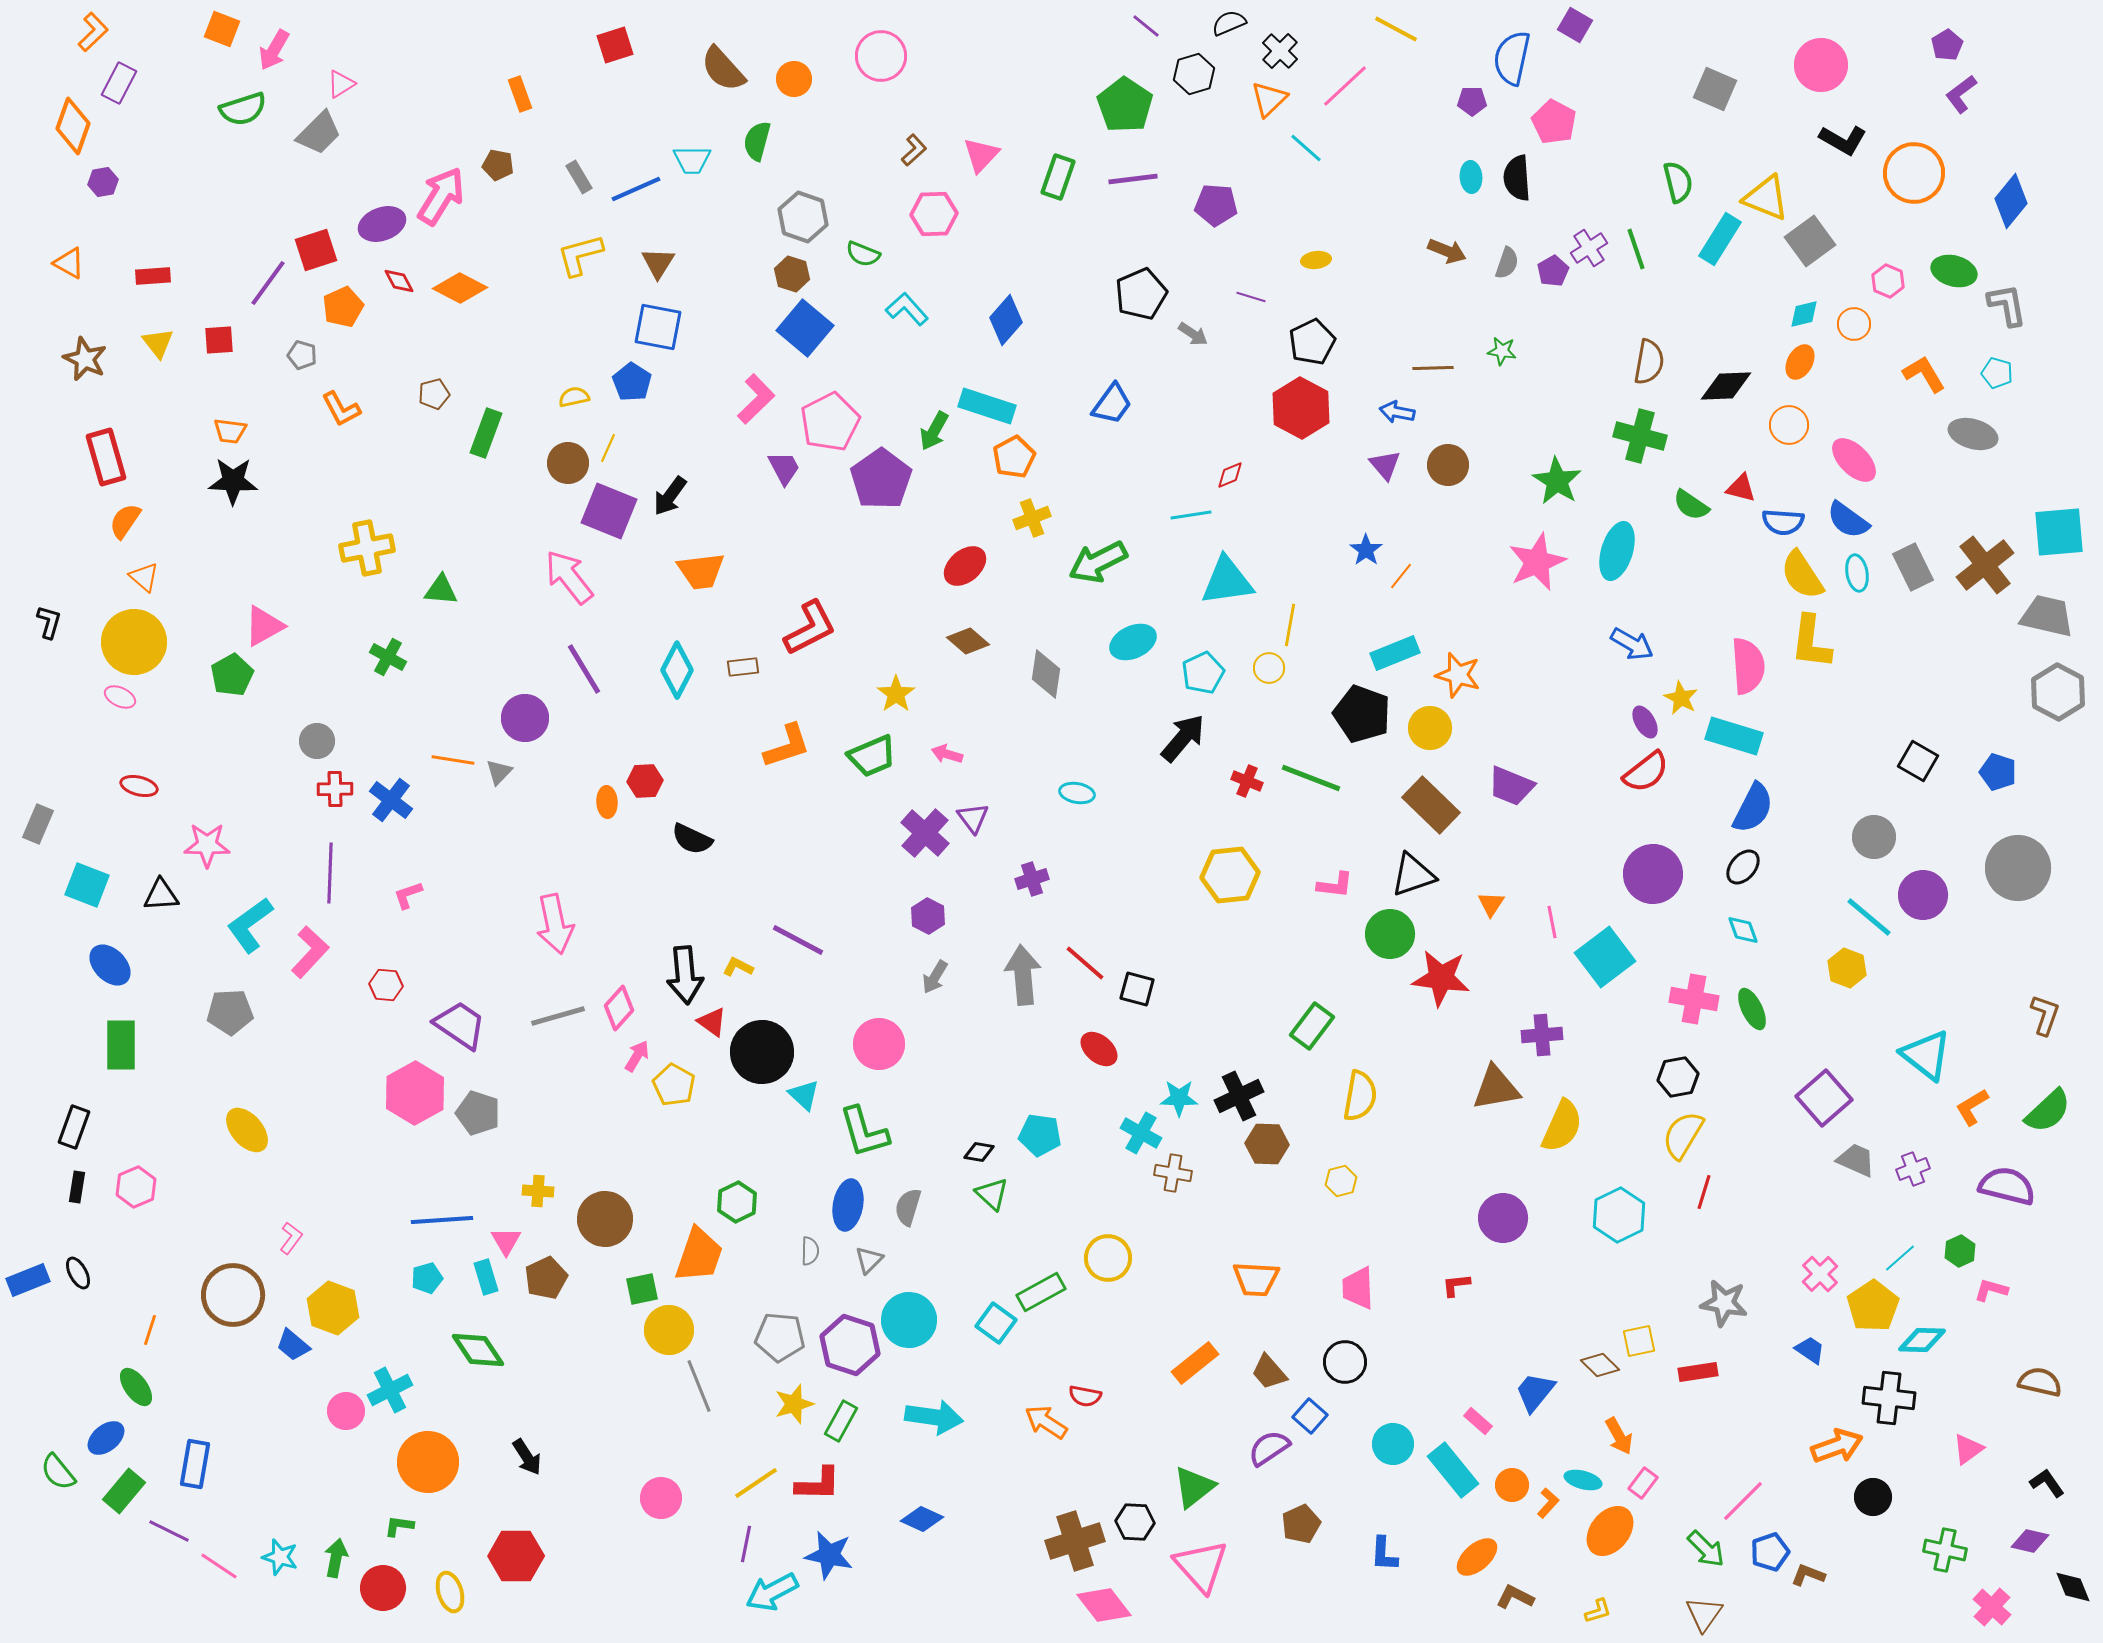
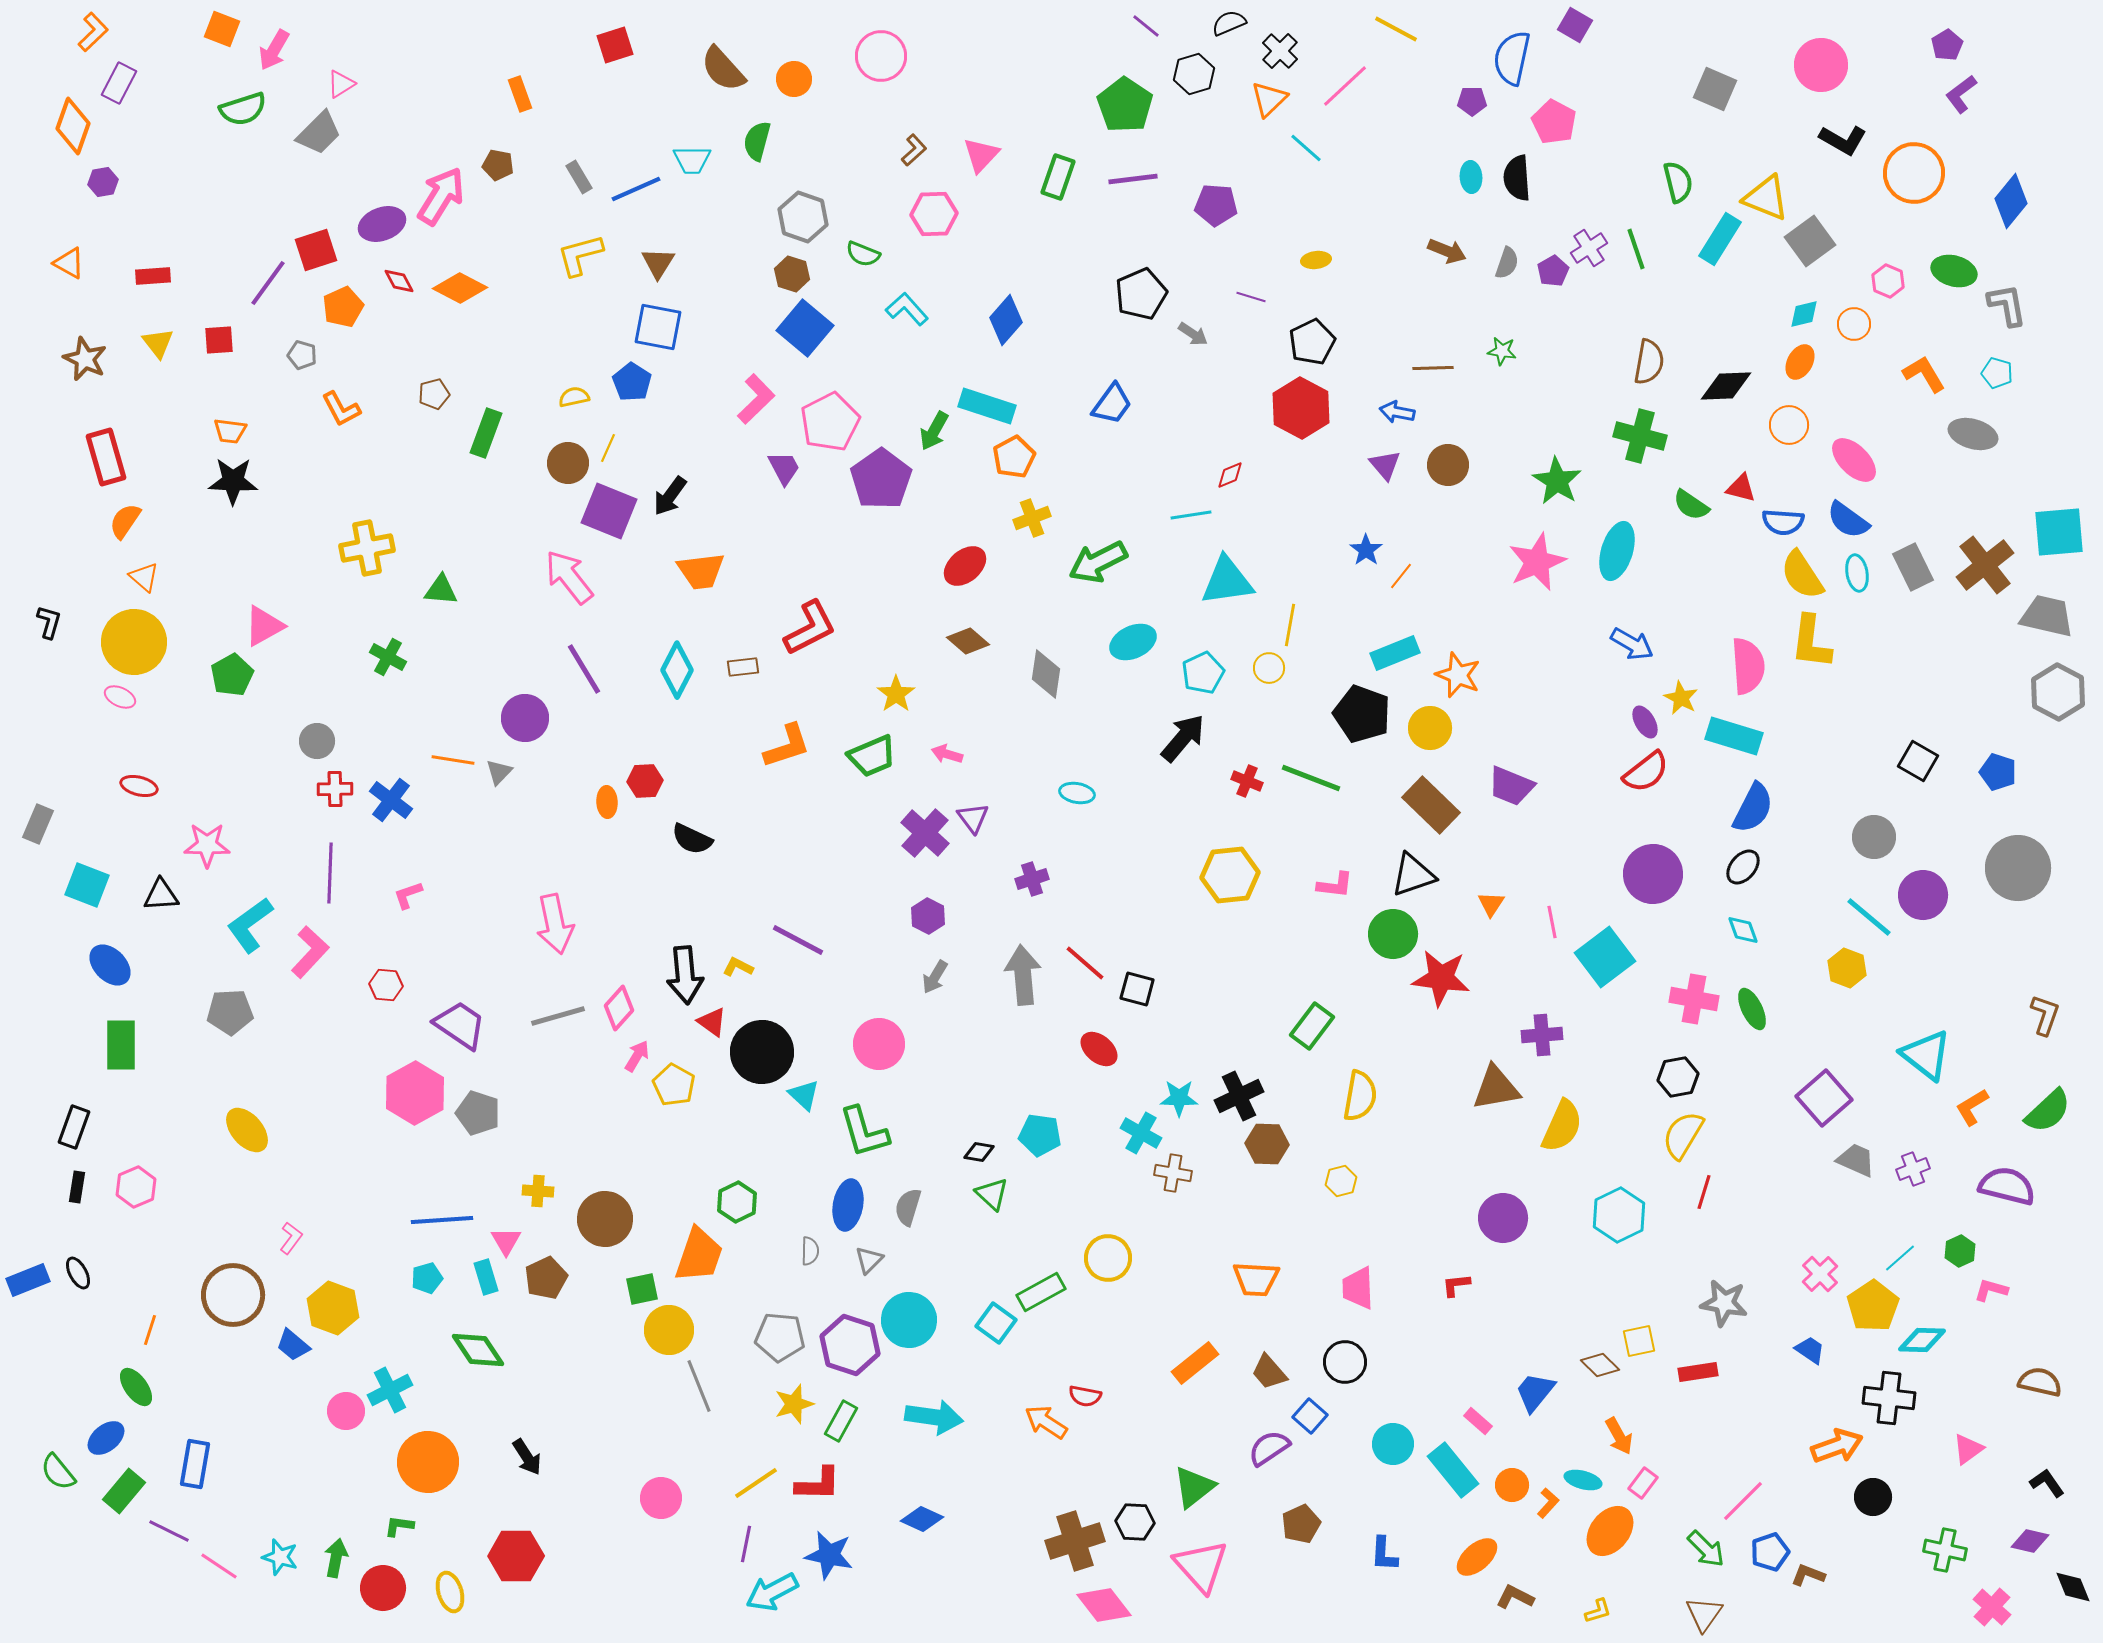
orange star at (1458, 675): rotated 6 degrees clockwise
green circle at (1390, 934): moved 3 px right
